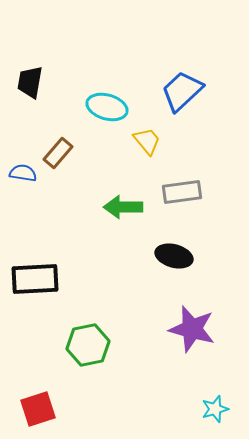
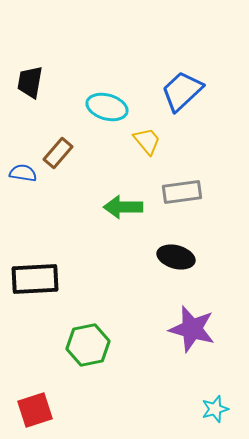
black ellipse: moved 2 px right, 1 px down
red square: moved 3 px left, 1 px down
